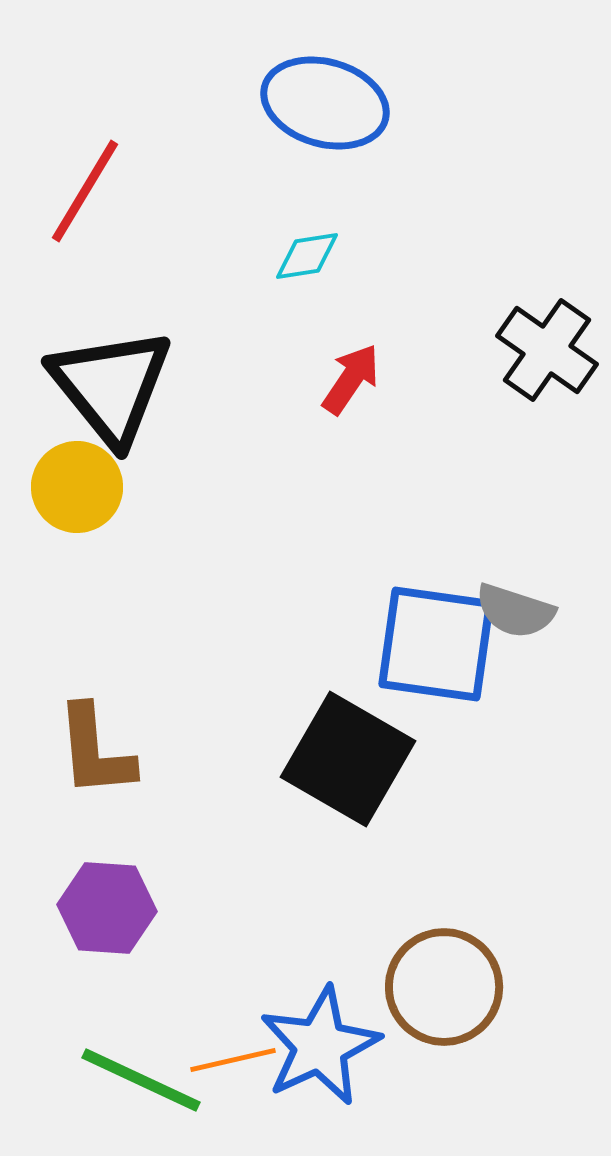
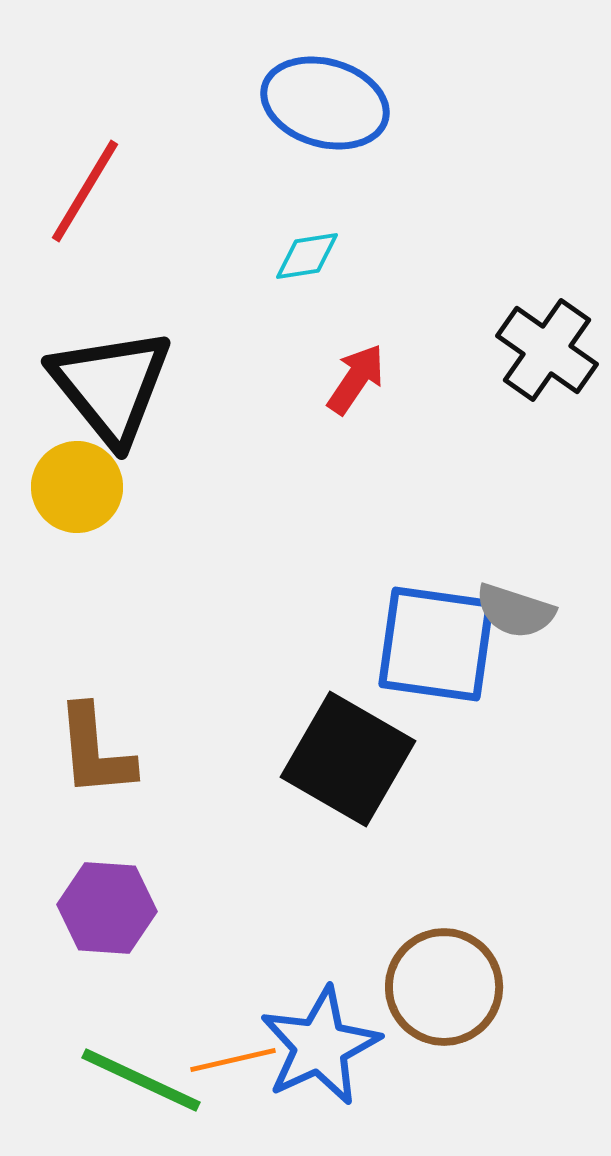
red arrow: moved 5 px right
